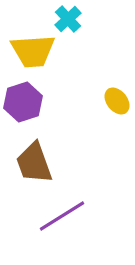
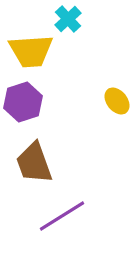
yellow trapezoid: moved 2 px left
